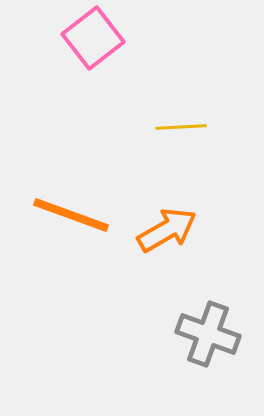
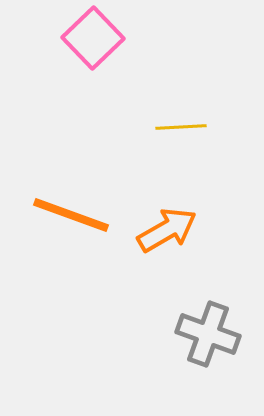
pink square: rotated 6 degrees counterclockwise
